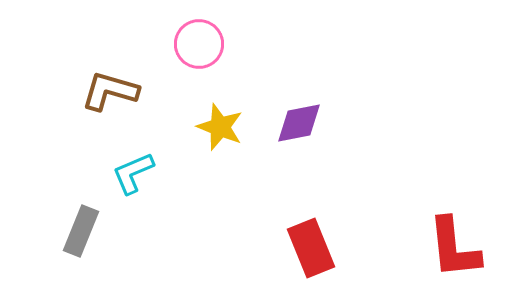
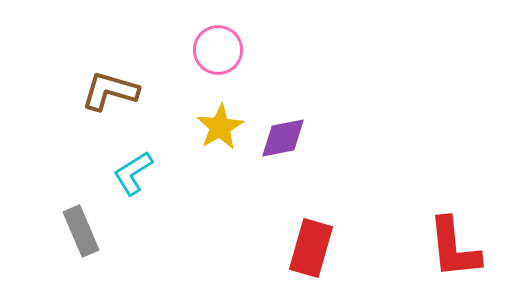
pink circle: moved 19 px right, 6 px down
purple diamond: moved 16 px left, 15 px down
yellow star: rotated 21 degrees clockwise
cyan L-shape: rotated 9 degrees counterclockwise
gray rectangle: rotated 45 degrees counterclockwise
red rectangle: rotated 38 degrees clockwise
